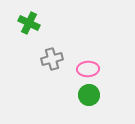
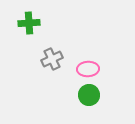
green cross: rotated 30 degrees counterclockwise
gray cross: rotated 10 degrees counterclockwise
